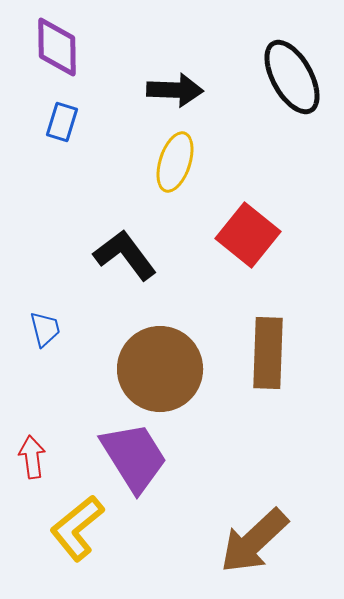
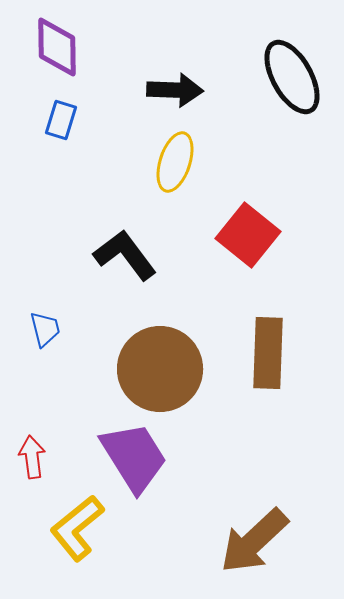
blue rectangle: moved 1 px left, 2 px up
